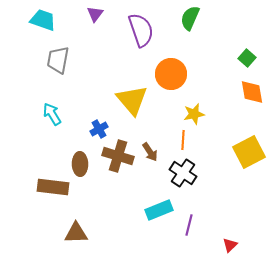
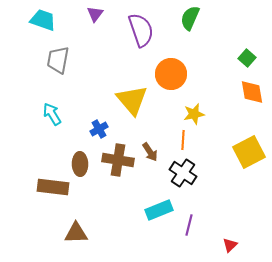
brown cross: moved 4 px down; rotated 8 degrees counterclockwise
